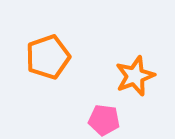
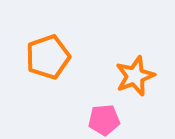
pink pentagon: rotated 12 degrees counterclockwise
